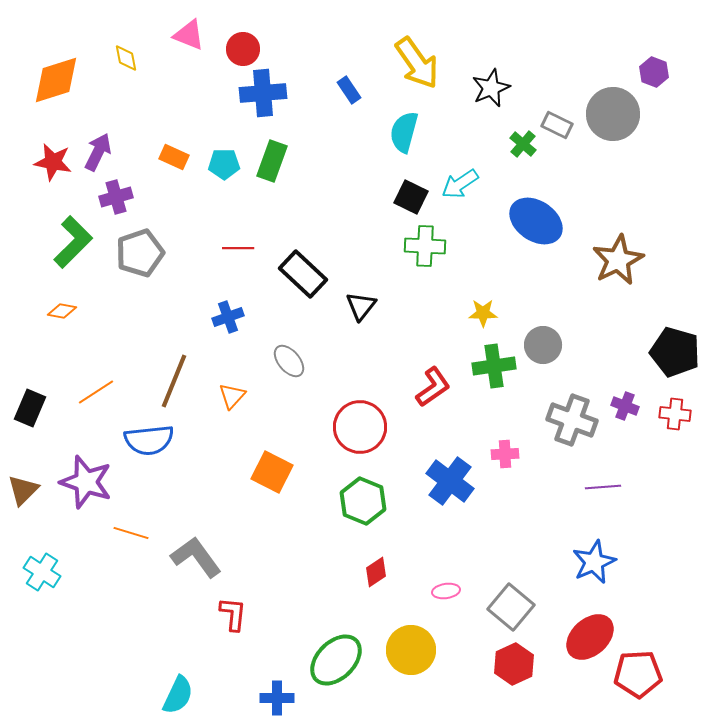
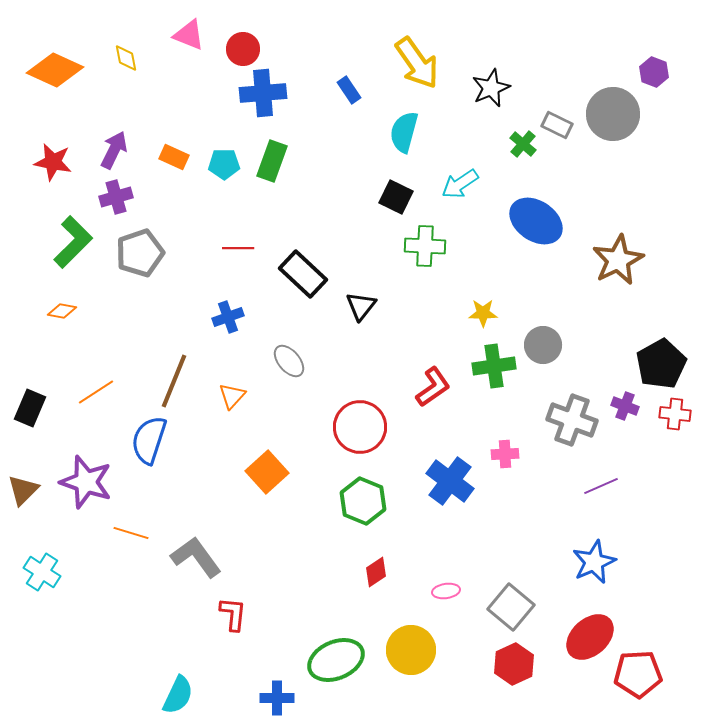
orange diamond at (56, 80): moved 1 px left, 10 px up; rotated 42 degrees clockwise
purple arrow at (98, 152): moved 16 px right, 2 px up
black square at (411, 197): moved 15 px left
black pentagon at (675, 352): moved 14 px left, 12 px down; rotated 27 degrees clockwise
blue semicircle at (149, 440): rotated 114 degrees clockwise
orange square at (272, 472): moved 5 px left; rotated 21 degrees clockwise
purple line at (603, 487): moved 2 px left, 1 px up; rotated 20 degrees counterclockwise
green ellipse at (336, 660): rotated 22 degrees clockwise
